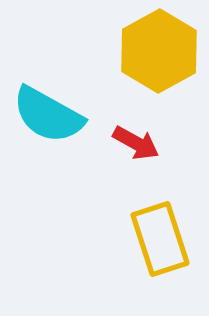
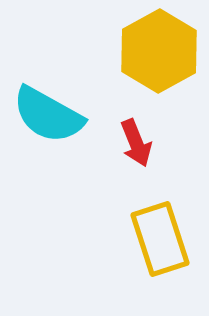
red arrow: rotated 39 degrees clockwise
